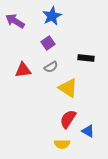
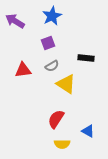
purple square: rotated 16 degrees clockwise
gray semicircle: moved 1 px right, 1 px up
yellow triangle: moved 2 px left, 4 px up
red semicircle: moved 12 px left
